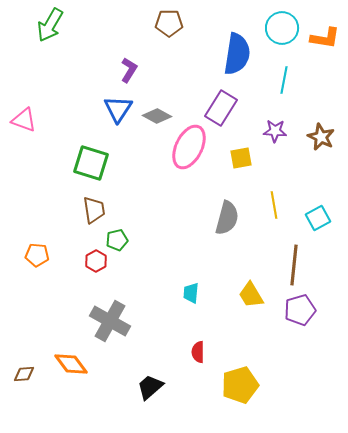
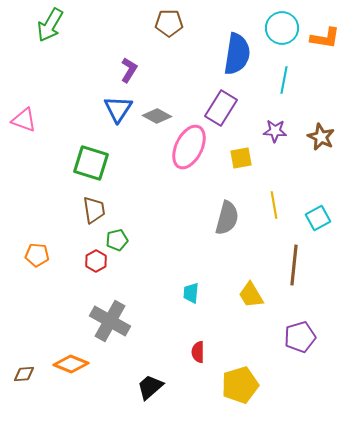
purple pentagon: moved 27 px down
orange diamond: rotated 32 degrees counterclockwise
